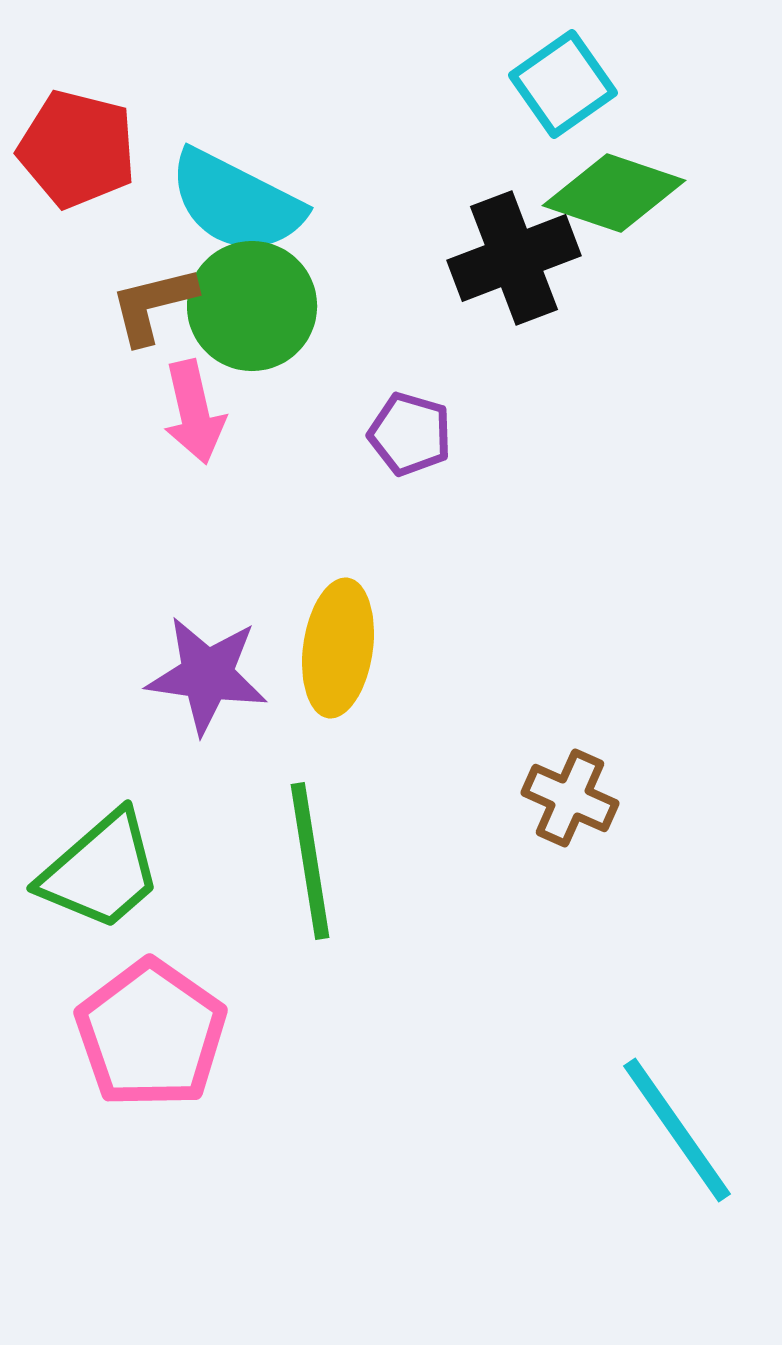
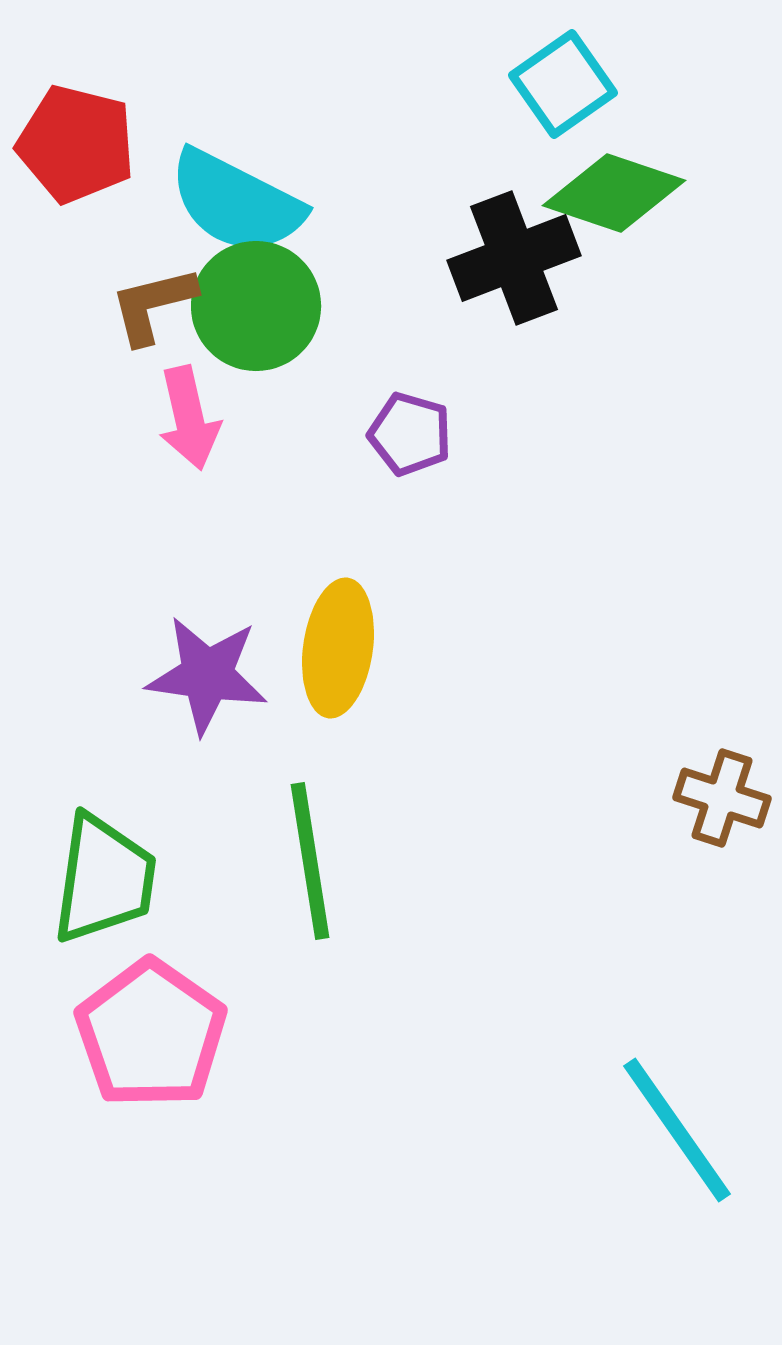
red pentagon: moved 1 px left, 5 px up
green circle: moved 4 px right
pink arrow: moved 5 px left, 6 px down
brown cross: moved 152 px right; rotated 6 degrees counterclockwise
green trapezoid: moved 3 px right, 8 px down; rotated 41 degrees counterclockwise
